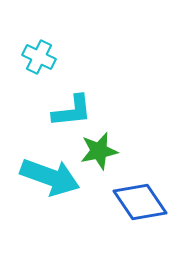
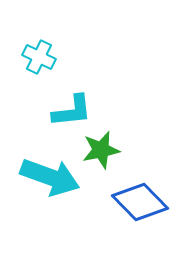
green star: moved 2 px right, 1 px up
blue diamond: rotated 10 degrees counterclockwise
